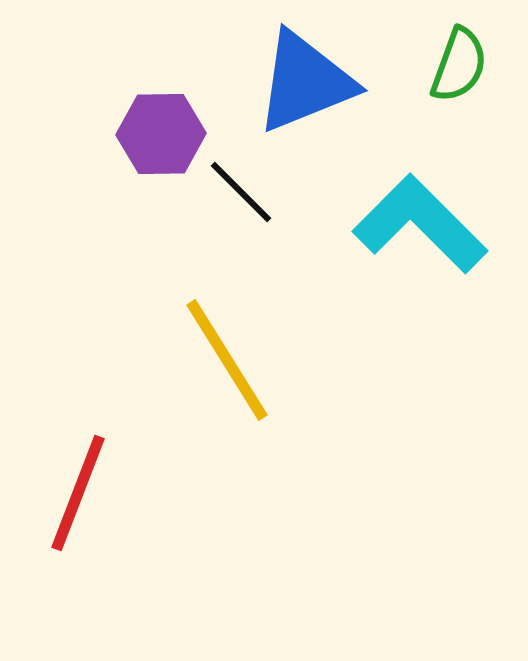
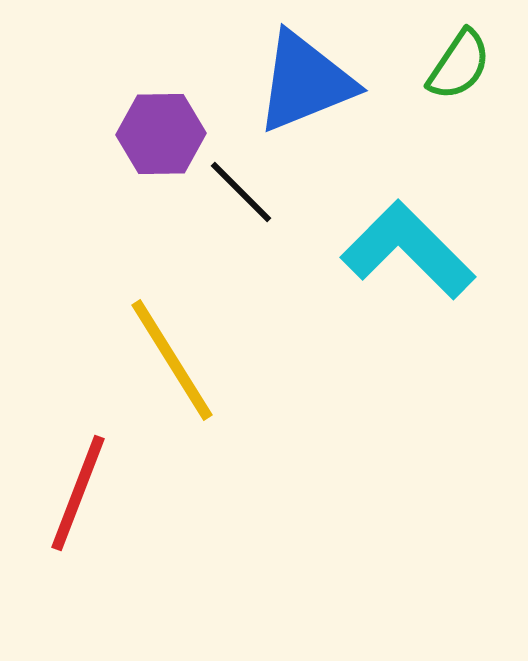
green semicircle: rotated 14 degrees clockwise
cyan L-shape: moved 12 px left, 26 px down
yellow line: moved 55 px left
